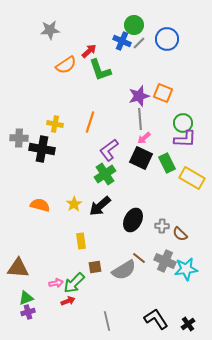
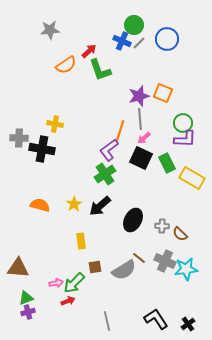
orange line at (90, 122): moved 30 px right, 9 px down
